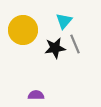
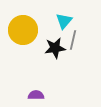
gray line: moved 2 px left, 4 px up; rotated 36 degrees clockwise
